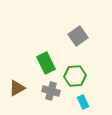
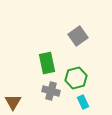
green rectangle: moved 1 px right; rotated 15 degrees clockwise
green hexagon: moved 1 px right, 2 px down; rotated 10 degrees counterclockwise
brown triangle: moved 4 px left, 14 px down; rotated 30 degrees counterclockwise
